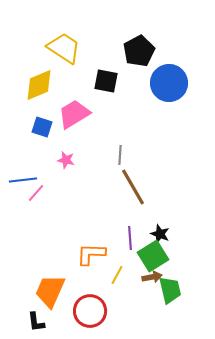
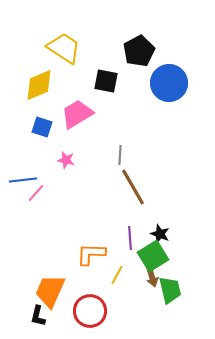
pink trapezoid: moved 3 px right
brown arrow: rotated 84 degrees clockwise
black L-shape: moved 2 px right, 6 px up; rotated 20 degrees clockwise
